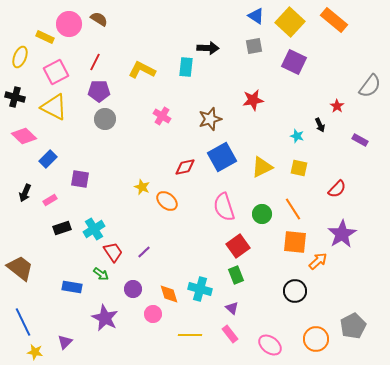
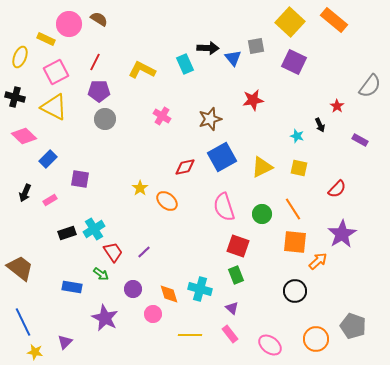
blue triangle at (256, 16): moved 23 px left, 42 px down; rotated 18 degrees clockwise
yellow rectangle at (45, 37): moved 1 px right, 2 px down
gray square at (254, 46): moved 2 px right
cyan rectangle at (186, 67): moved 1 px left, 3 px up; rotated 30 degrees counterclockwise
yellow star at (142, 187): moved 2 px left, 1 px down; rotated 14 degrees clockwise
black rectangle at (62, 228): moved 5 px right, 5 px down
red square at (238, 246): rotated 35 degrees counterclockwise
gray pentagon at (353, 326): rotated 25 degrees counterclockwise
